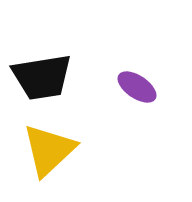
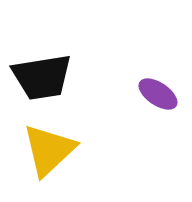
purple ellipse: moved 21 px right, 7 px down
